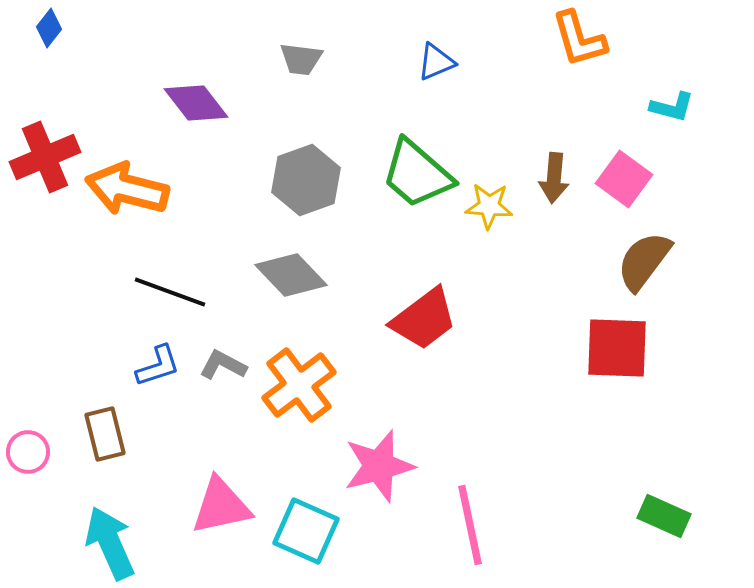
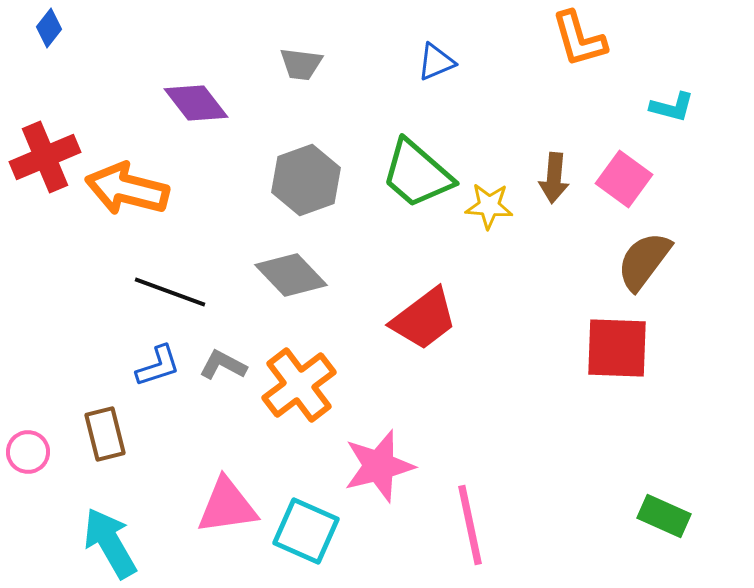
gray trapezoid: moved 5 px down
pink triangle: moved 6 px right; rotated 4 degrees clockwise
cyan arrow: rotated 6 degrees counterclockwise
